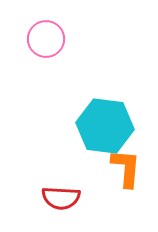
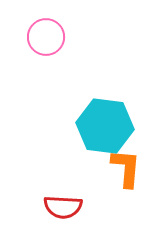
pink circle: moved 2 px up
red semicircle: moved 2 px right, 9 px down
